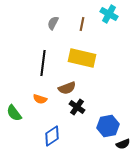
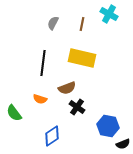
blue hexagon: rotated 20 degrees clockwise
